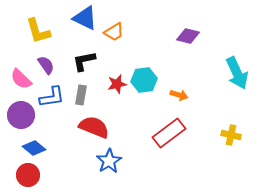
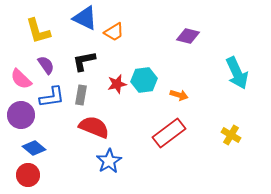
yellow cross: rotated 18 degrees clockwise
